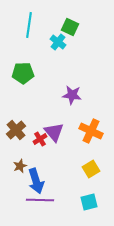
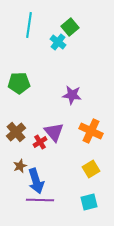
green square: rotated 24 degrees clockwise
green pentagon: moved 4 px left, 10 px down
brown cross: moved 2 px down
red cross: moved 3 px down
